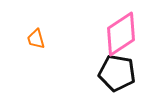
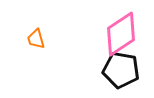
black pentagon: moved 4 px right, 3 px up
